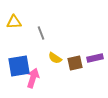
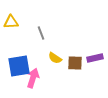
yellow triangle: moved 3 px left
brown square: rotated 14 degrees clockwise
